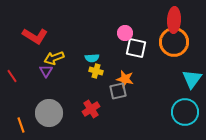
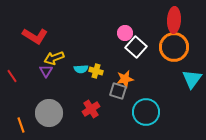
orange circle: moved 5 px down
white square: moved 1 px up; rotated 30 degrees clockwise
cyan semicircle: moved 11 px left, 11 px down
orange star: rotated 24 degrees counterclockwise
gray square: rotated 30 degrees clockwise
cyan circle: moved 39 px left
